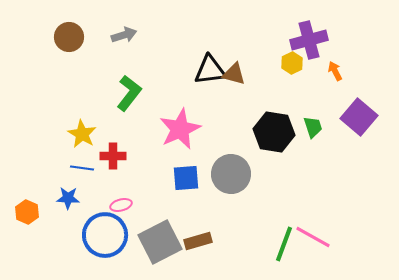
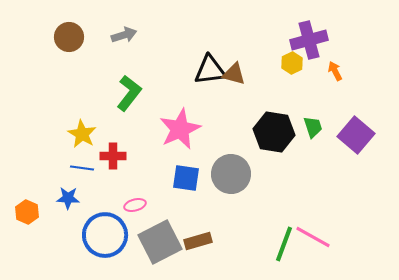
purple square: moved 3 px left, 18 px down
blue square: rotated 12 degrees clockwise
pink ellipse: moved 14 px right
